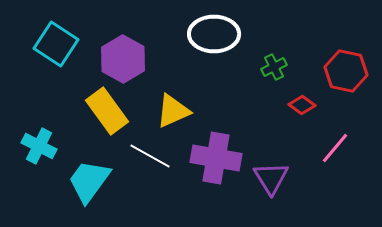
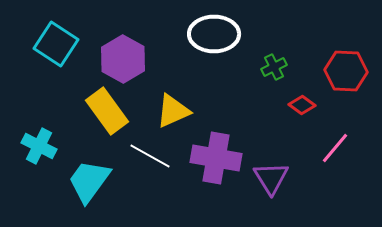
red hexagon: rotated 9 degrees counterclockwise
